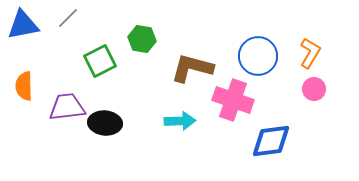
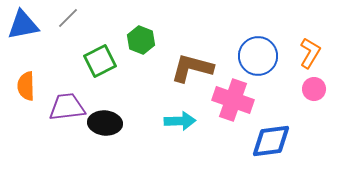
green hexagon: moved 1 px left, 1 px down; rotated 12 degrees clockwise
orange semicircle: moved 2 px right
